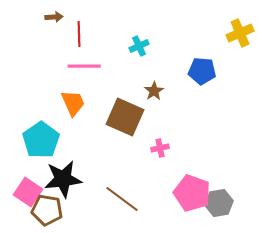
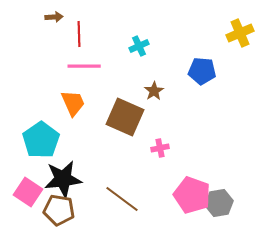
pink pentagon: moved 2 px down
brown pentagon: moved 12 px right
